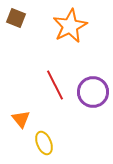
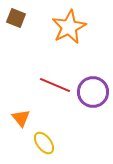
orange star: moved 1 px left, 1 px down
red line: rotated 40 degrees counterclockwise
orange triangle: moved 1 px up
yellow ellipse: rotated 15 degrees counterclockwise
